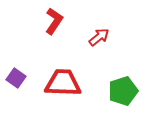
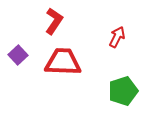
red arrow: moved 18 px right; rotated 25 degrees counterclockwise
purple square: moved 2 px right, 23 px up; rotated 12 degrees clockwise
red trapezoid: moved 21 px up
